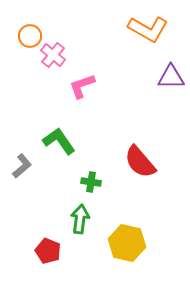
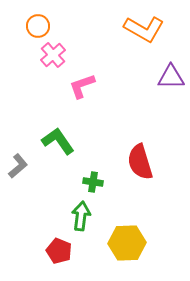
orange L-shape: moved 4 px left
orange circle: moved 8 px right, 10 px up
pink cross: rotated 10 degrees clockwise
green L-shape: moved 1 px left
red semicircle: rotated 24 degrees clockwise
gray L-shape: moved 4 px left
green cross: moved 2 px right
green arrow: moved 1 px right, 3 px up
yellow hexagon: rotated 15 degrees counterclockwise
red pentagon: moved 11 px right
